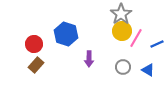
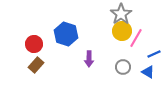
blue line: moved 3 px left, 10 px down
blue triangle: moved 2 px down
